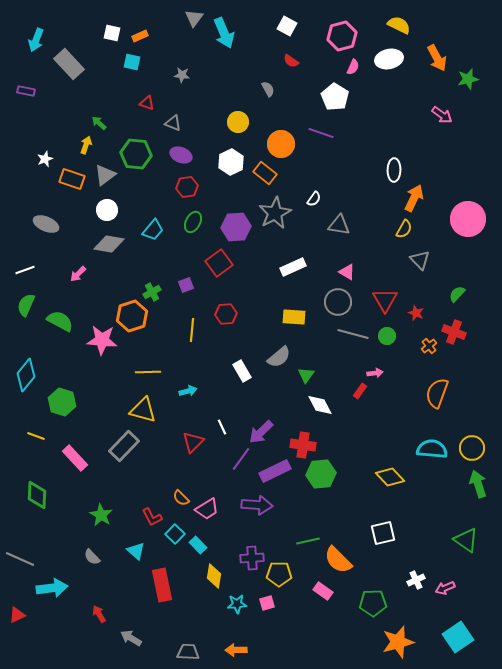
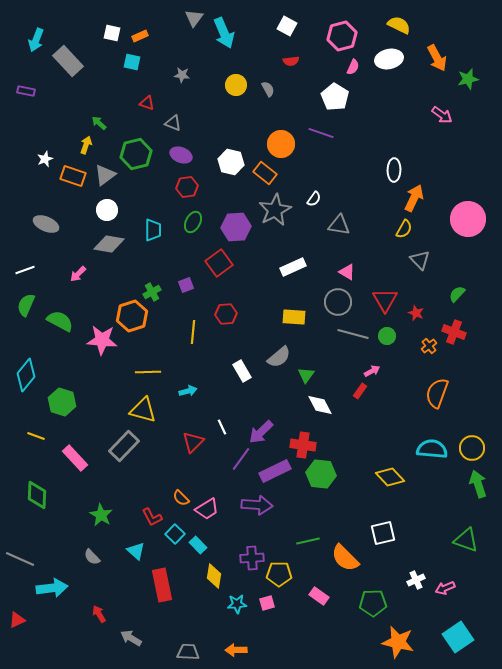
red semicircle at (291, 61): rotated 42 degrees counterclockwise
gray rectangle at (69, 64): moved 1 px left, 3 px up
yellow circle at (238, 122): moved 2 px left, 37 px up
green hexagon at (136, 154): rotated 20 degrees counterclockwise
white hexagon at (231, 162): rotated 20 degrees counterclockwise
orange rectangle at (72, 179): moved 1 px right, 3 px up
gray star at (275, 213): moved 3 px up
cyan trapezoid at (153, 230): rotated 40 degrees counterclockwise
yellow line at (192, 330): moved 1 px right, 2 px down
pink arrow at (375, 373): moved 3 px left, 2 px up; rotated 21 degrees counterclockwise
green hexagon at (321, 474): rotated 12 degrees clockwise
green triangle at (466, 540): rotated 16 degrees counterclockwise
orange semicircle at (338, 560): moved 7 px right, 2 px up
pink rectangle at (323, 591): moved 4 px left, 5 px down
red triangle at (17, 615): moved 5 px down
orange star at (398, 642): rotated 28 degrees clockwise
